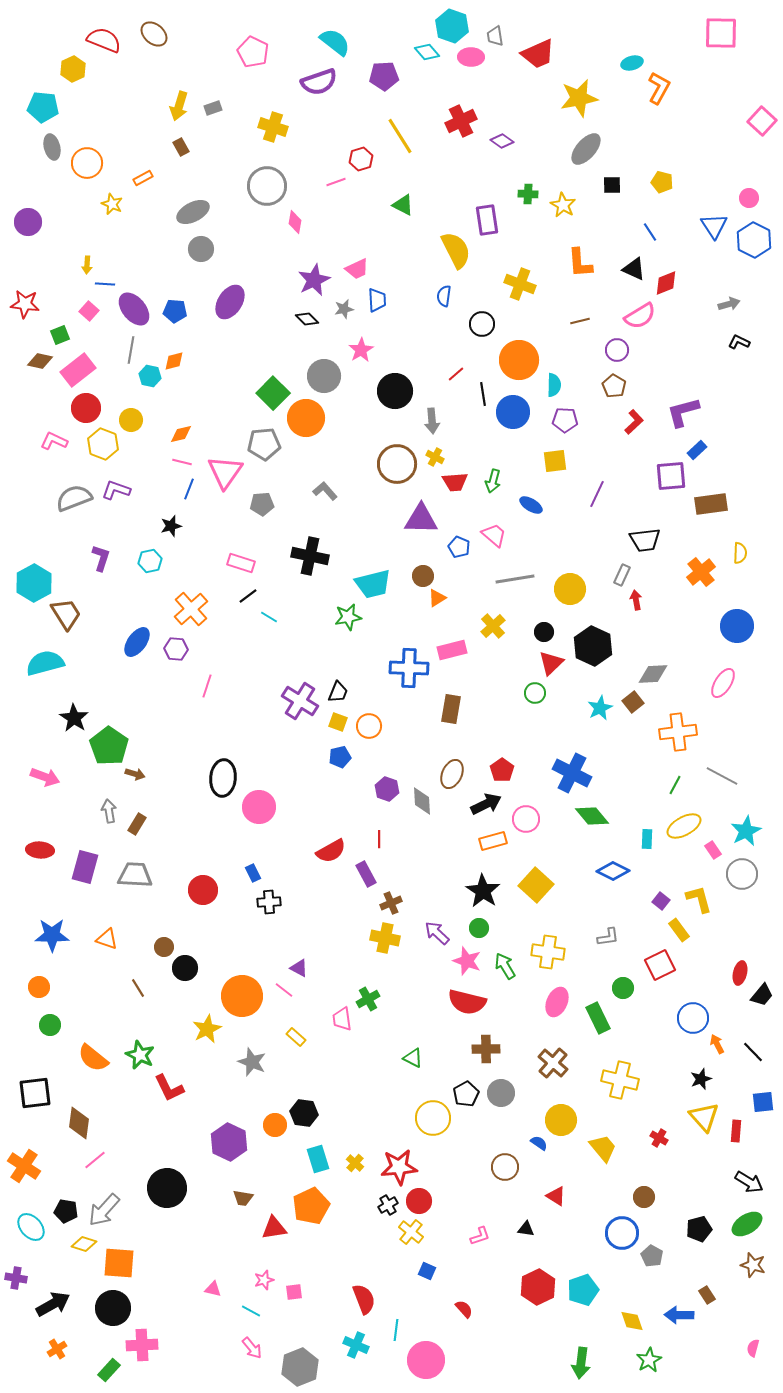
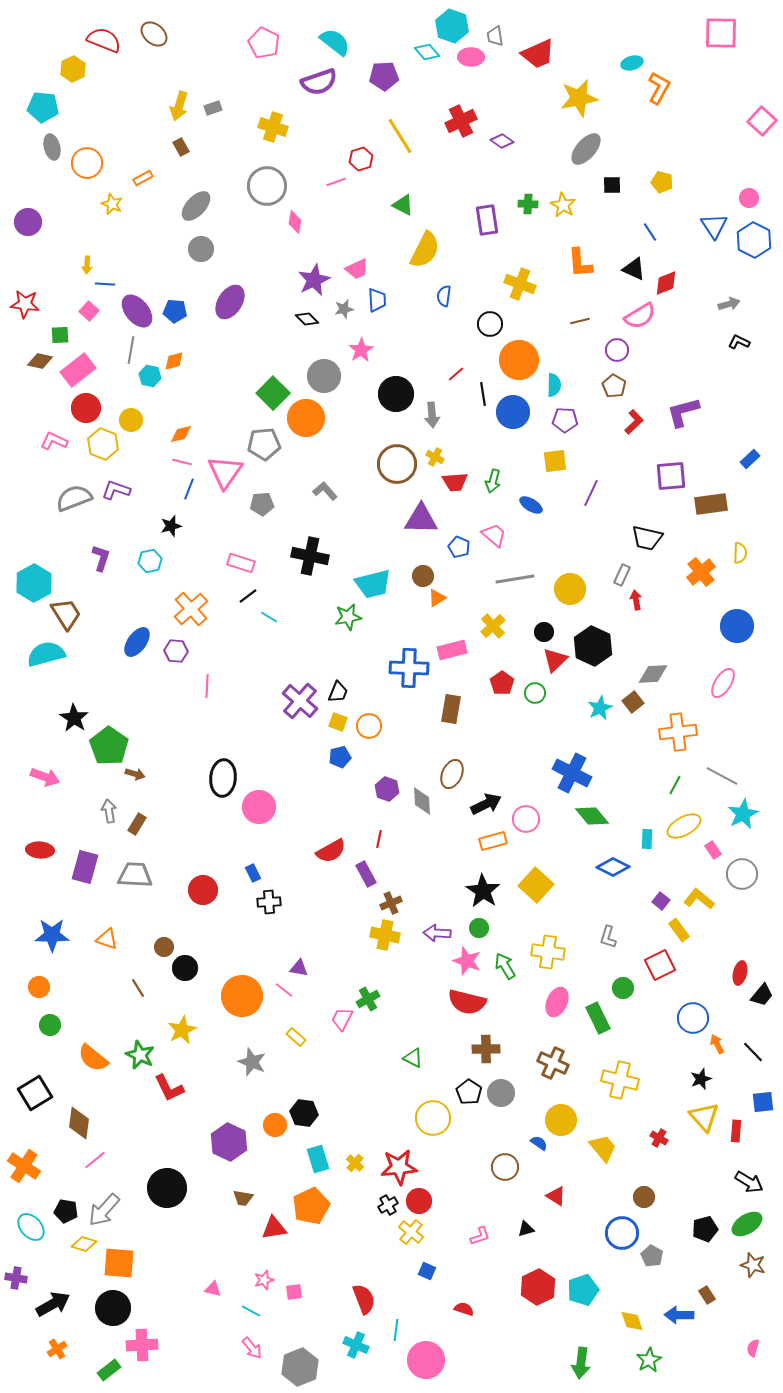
pink pentagon at (253, 52): moved 11 px right, 9 px up
green cross at (528, 194): moved 10 px down
gray ellipse at (193, 212): moved 3 px right, 6 px up; rotated 20 degrees counterclockwise
yellow semicircle at (456, 250): moved 31 px left; rotated 54 degrees clockwise
purple ellipse at (134, 309): moved 3 px right, 2 px down
black circle at (482, 324): moved 8 px right
green square at (60, 335): rotated 18 degrees clockwise
black circle at (395, 391): moved 1 px right, 3 px down
gray arrow at (432, 421): moved 6 px up
blue rectangle at (697, 450): moved 53 px right, 9 px down
purple line at (597, 494): moved 6 px left, 1 px up
black trapezoid at (645, 540): moved 2 px right, 2 px up; rotated 20 degrees clockwise
purple hexagon at (176, 649): moved 2 px down
cyan semicircle at (45, 663): moved 1 px right, 9 px up
red triangle at (551, 663): moved 4 px right, 3 px up
pink line at (207, 686): rotated 15 degrees counterclockwise
purple cross at (300, 701): rotated 9 degrees clockwise
red pentagon at (502, 770): moved 87 px up
cyan star at (746, 831): moved 3 px left, 17 px up
red line at (379, 839): rotated 12 degrees clockwise
blue diamond at (613, 871): moved 4 px up
yellow L-shape at (699, 899): rotated 36 degrees counterclockwise
purple arrow at (437, 933): rotated 40 degrees counterclockwise
gray L-shape at (608, 937): rotated 115 degrees clockwise
yellow cross at (385, 938): moved 3 px up
purple triangle at (299, 968): rotated 18 degrees counterclockwise
pink trapezoid at (342, 1019): rotated 35 degrees clockwise
yellow star at (207, 1029): moved 25 px left, 1 px down
brown cross at (553, 1063): rotated 16 degrees counterclockwise
black square at (35, 1093): rotated 24 degrees counterclockwise
black pentagon at (466, 1094): moved 3 px right, 2 px up; rotated 10 degrees counterclockwise
black triangle at (526, 1229): rotated 24 degrees counterclockwise
black pentagon at (699, 1229): moved 6 px right
red semicircle at (464, 1309): rotated 30 degrees counterclockwise
green rectangle at (109, 1370): rotated 10 degrees clockwise
